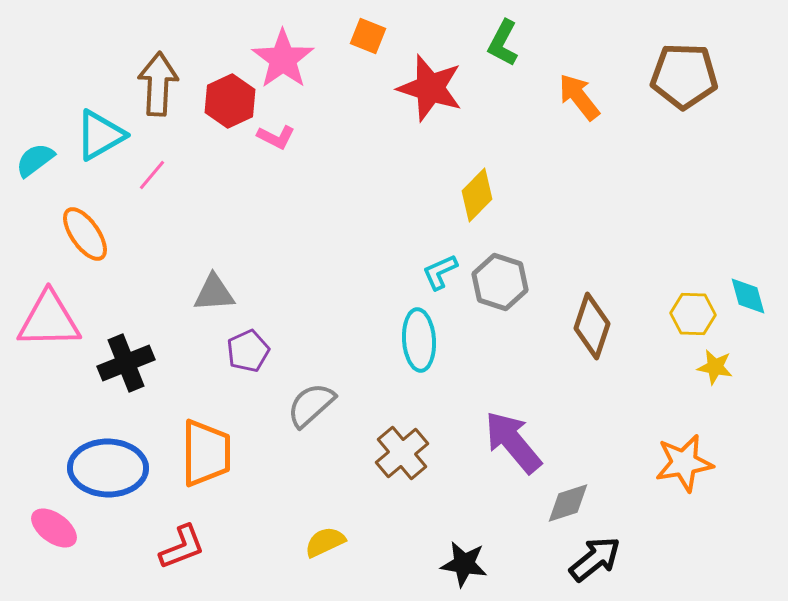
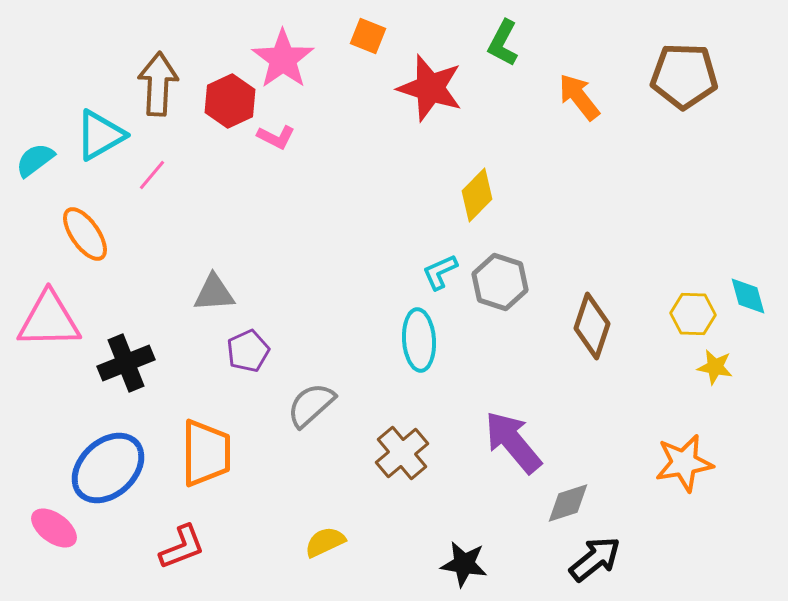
blue ellipse: rotated 44 degrees counterclockwise
